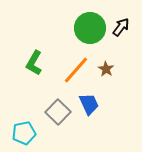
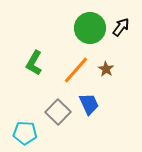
cyan pentagon: moved 1 px right; rotated 15 degrees clockwise
